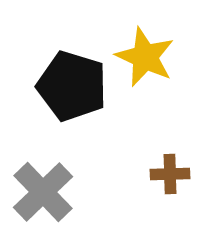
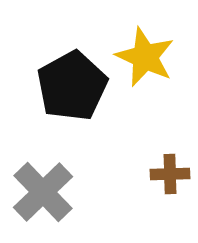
black pentagon: rotated 26 degrees clockwise
